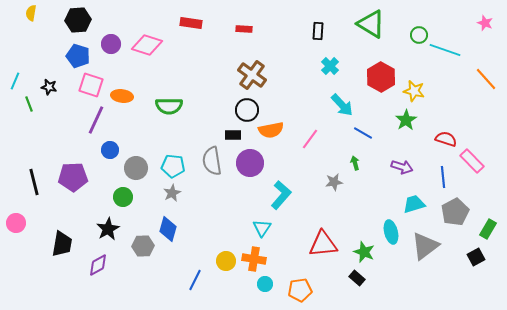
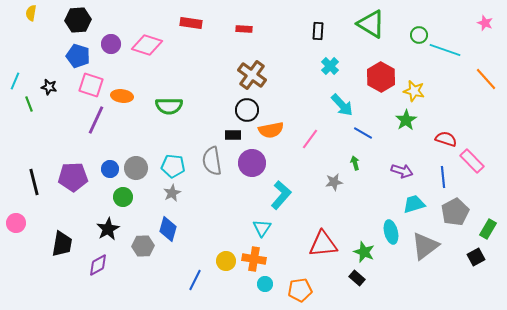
blue circle at (110, 150): moved 19 px down
purple circle at (250, 163): moved 2 px right
purple arrow at (402, 167): moved 4 px down
